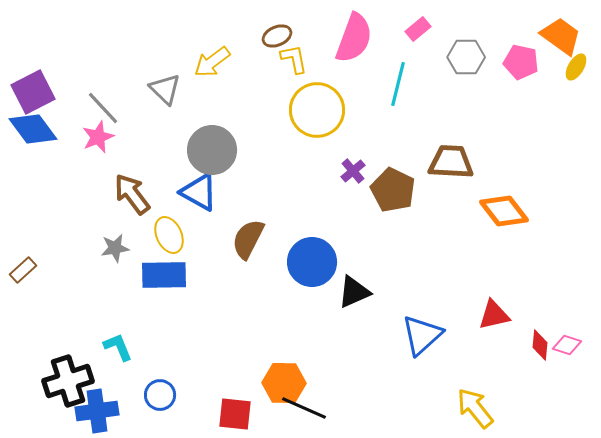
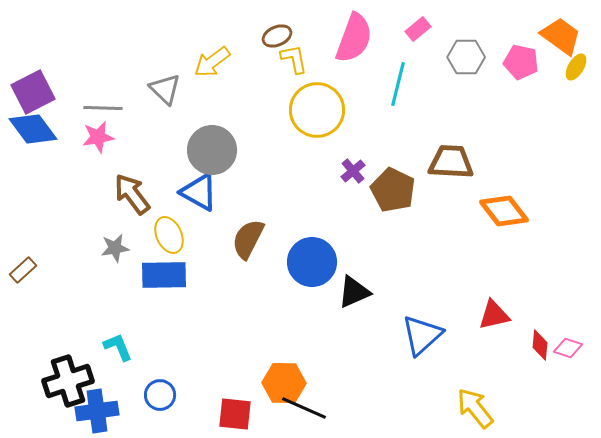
gray line at (103, 108): rotated 45 degrees counterclockwise
pink star at (98, 137): rotated 12 degrees clockwise
pink diamond at (567, 345): moved 1 px right, 3 px down
